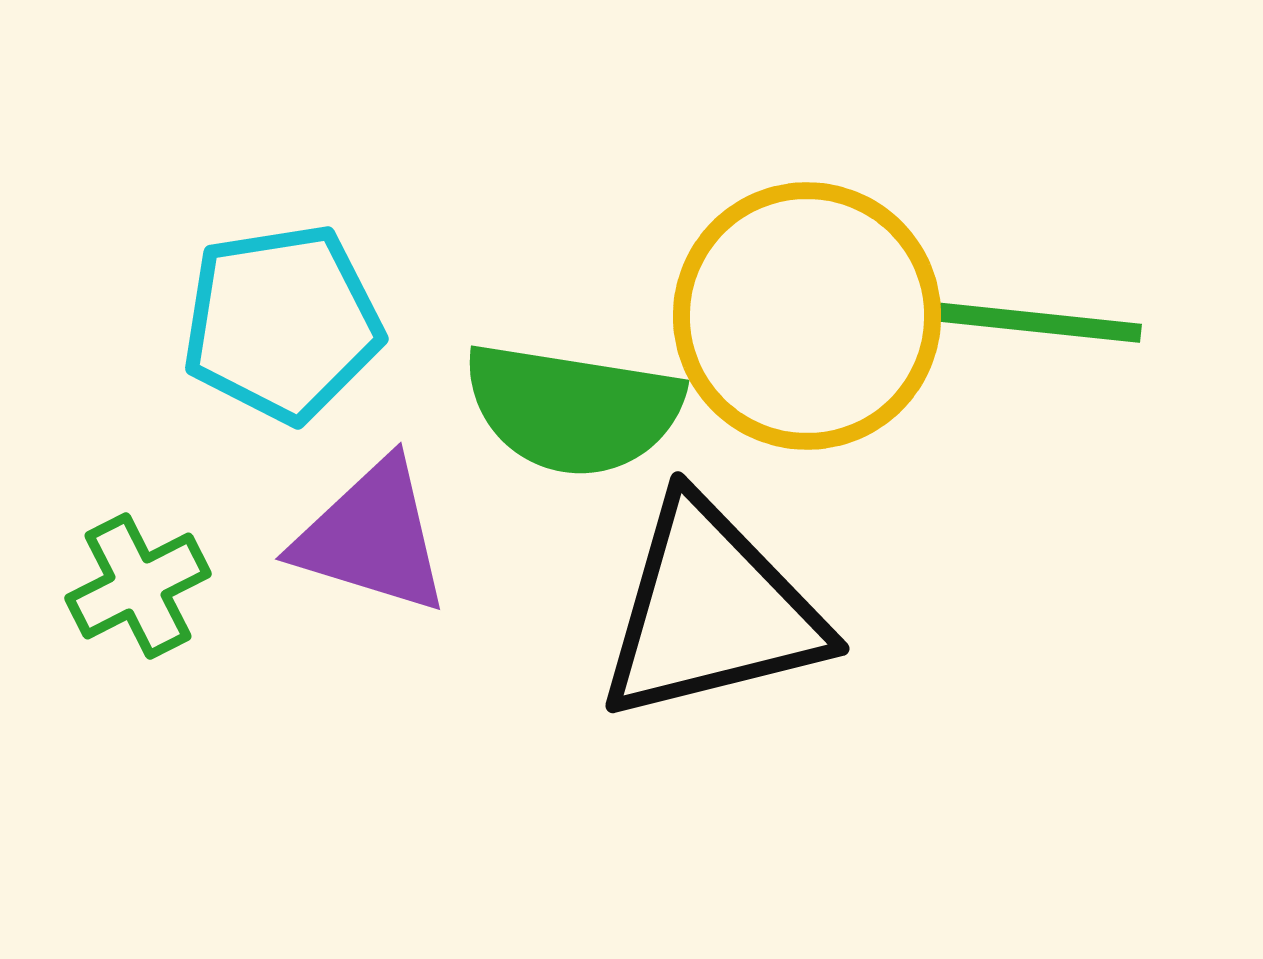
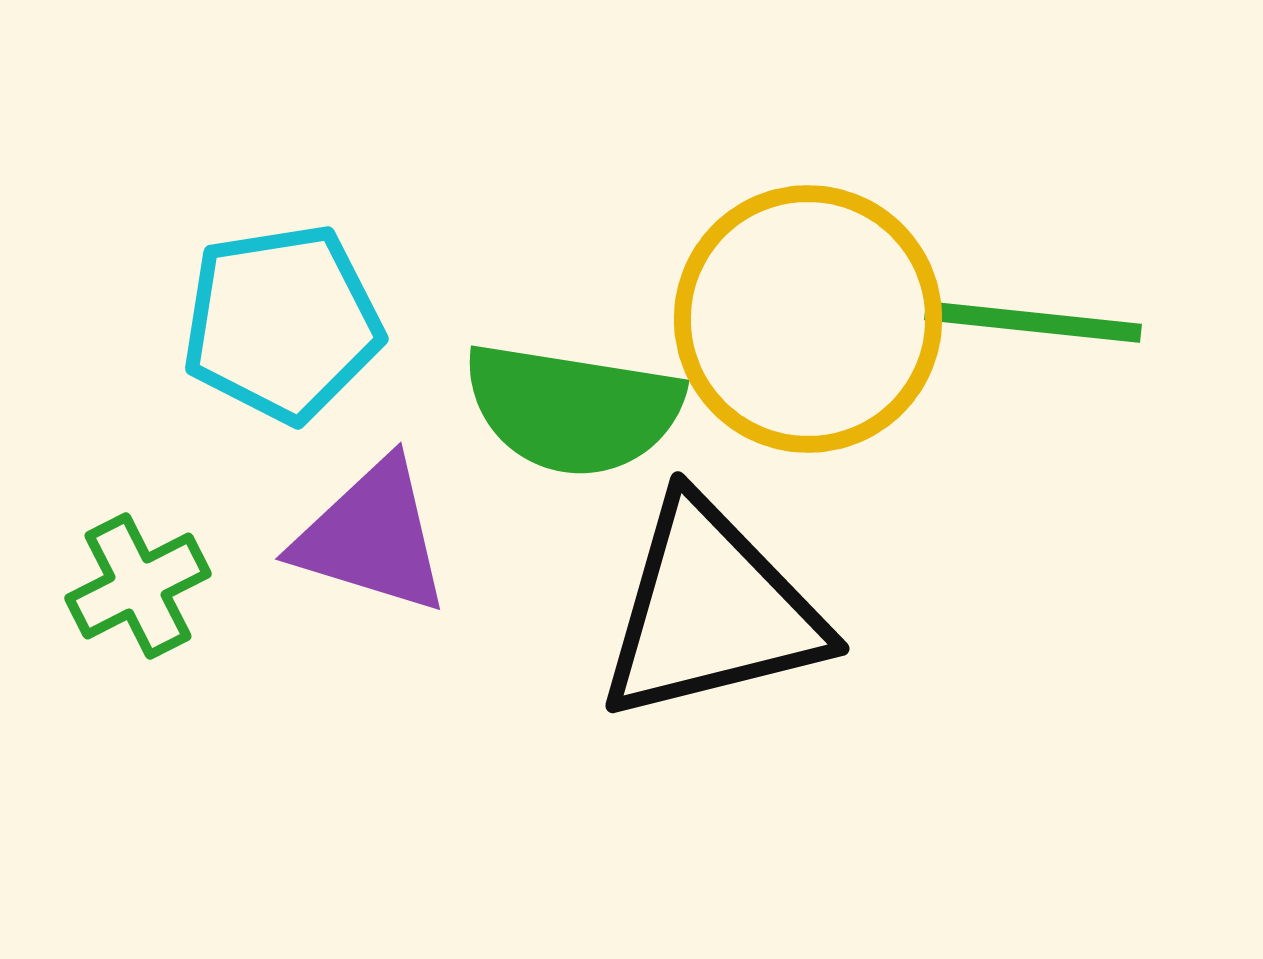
yellow circle: moved 1 px right, 3 px down
